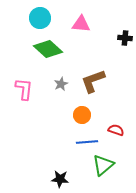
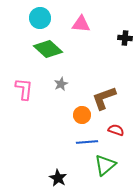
brown L-shape: moved 11 px right, 17 px down
green triangle: moved 2 px right
black star: moved 2 px left, 1 px up; rotated 24 degrees clockwise
